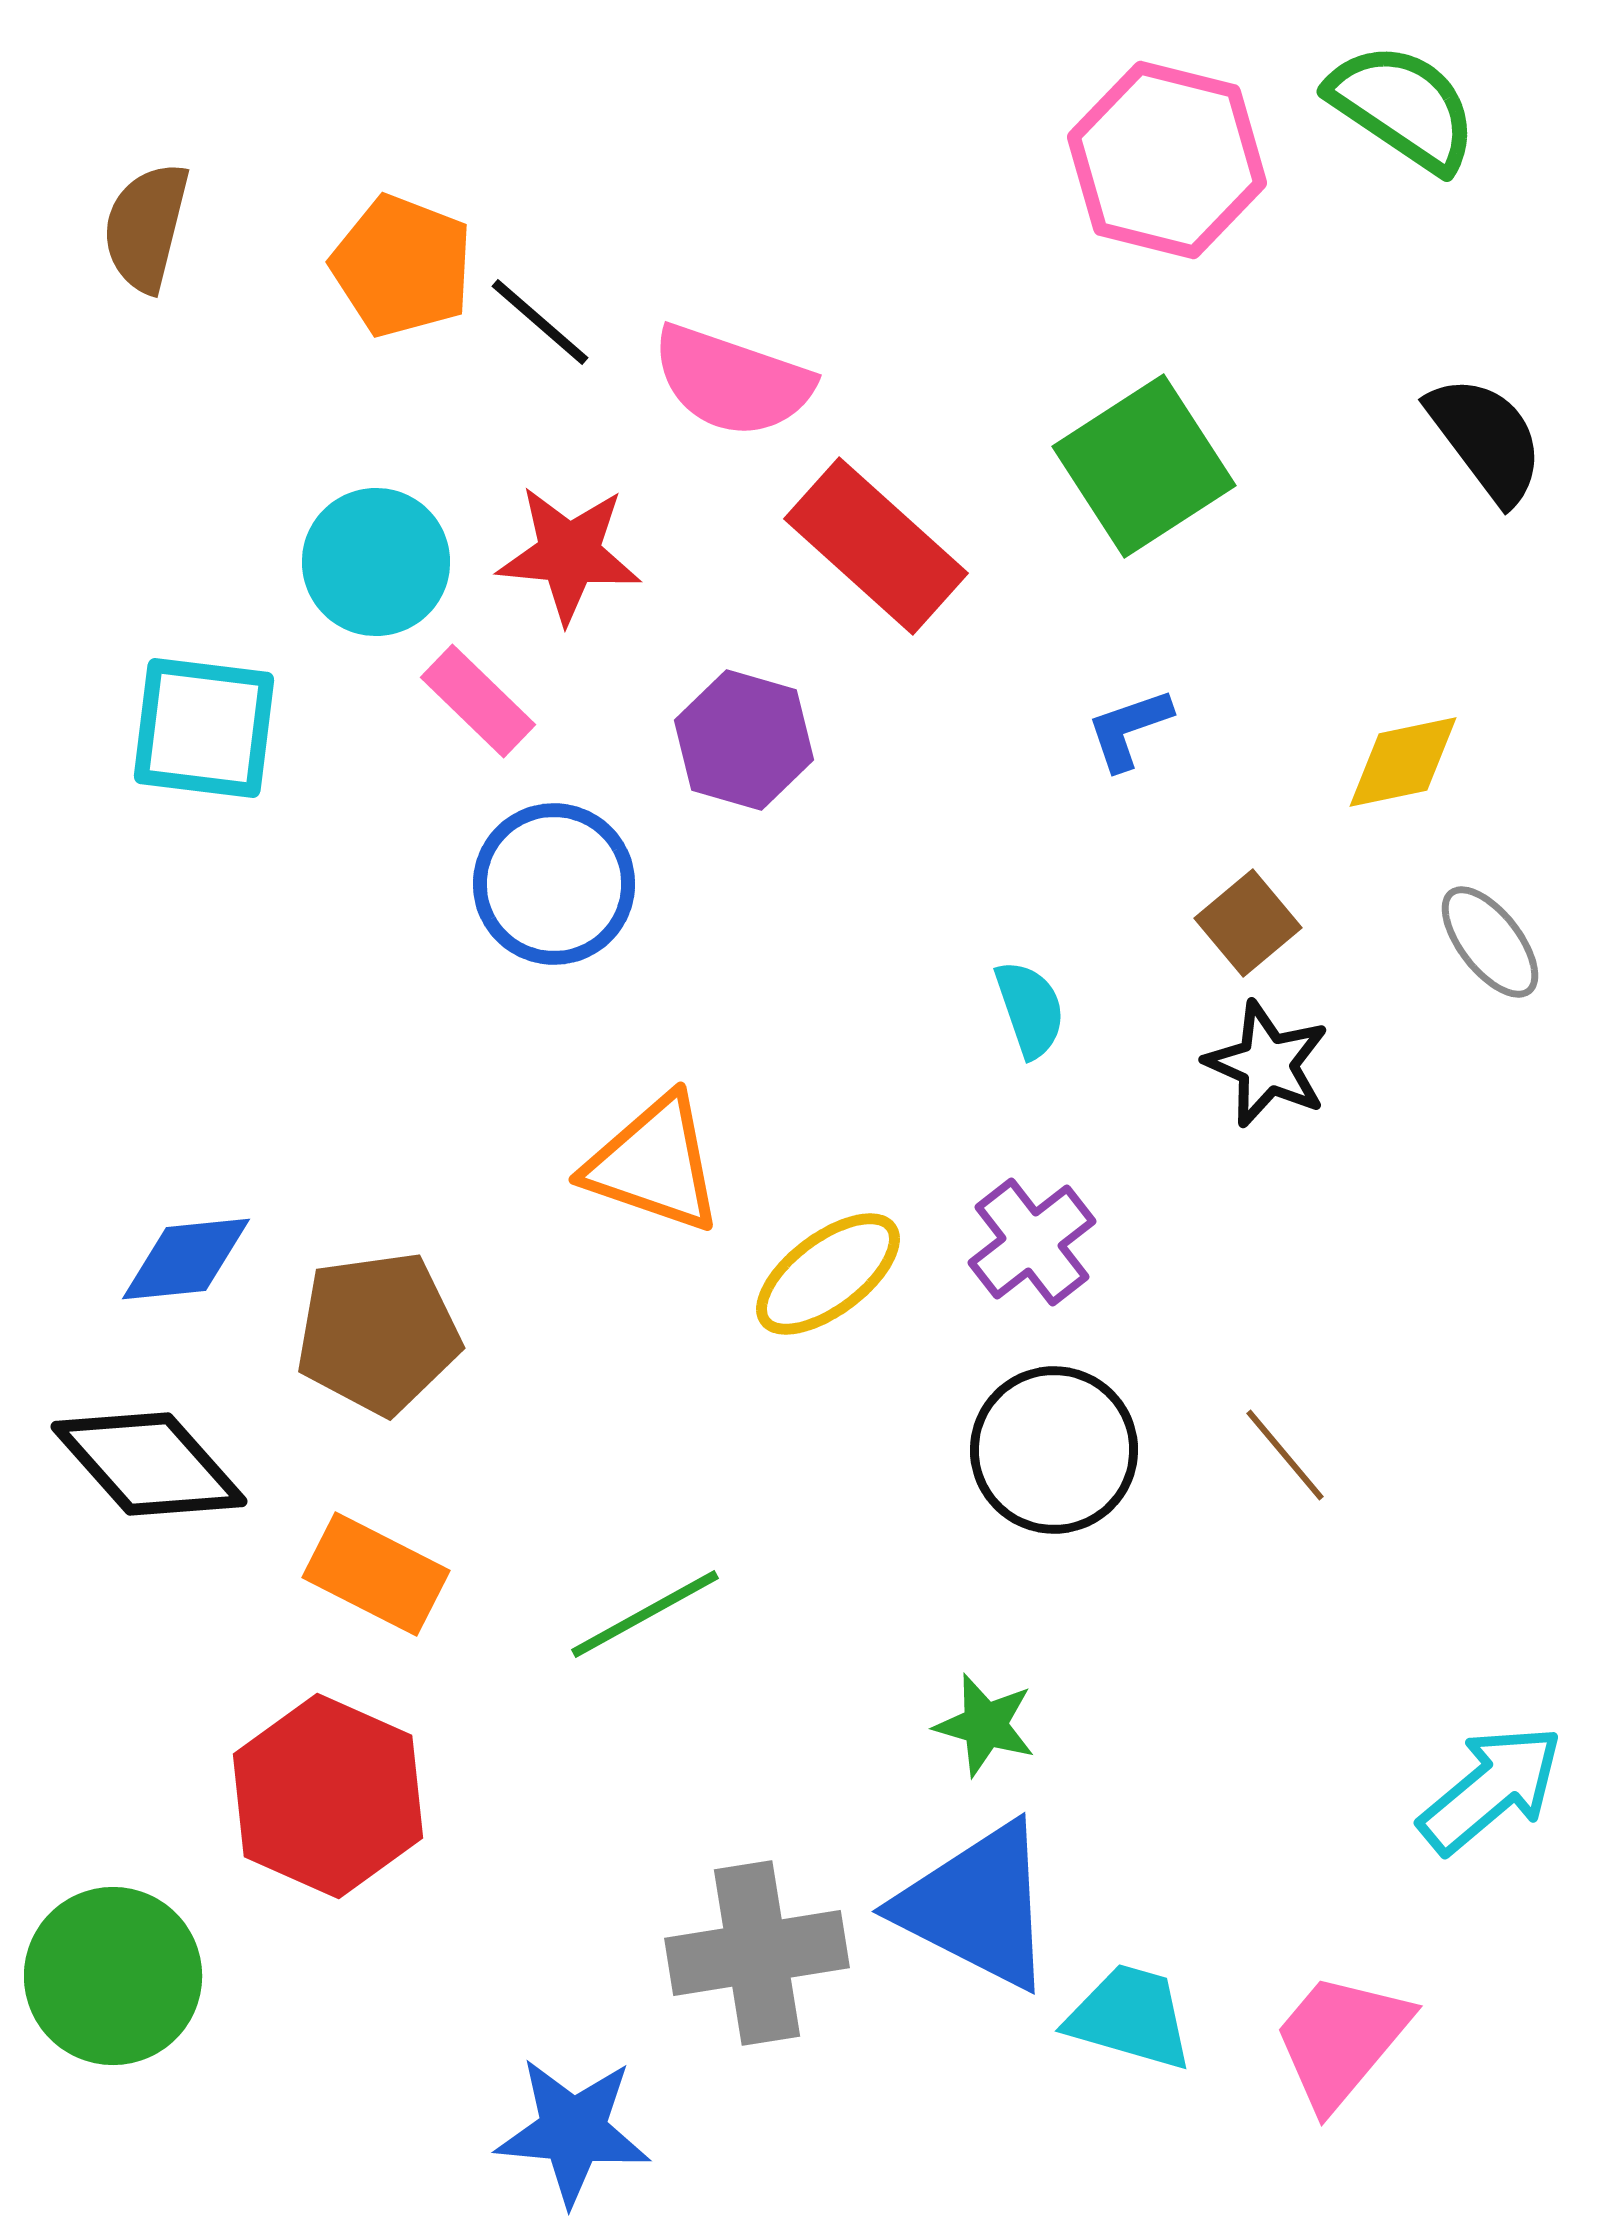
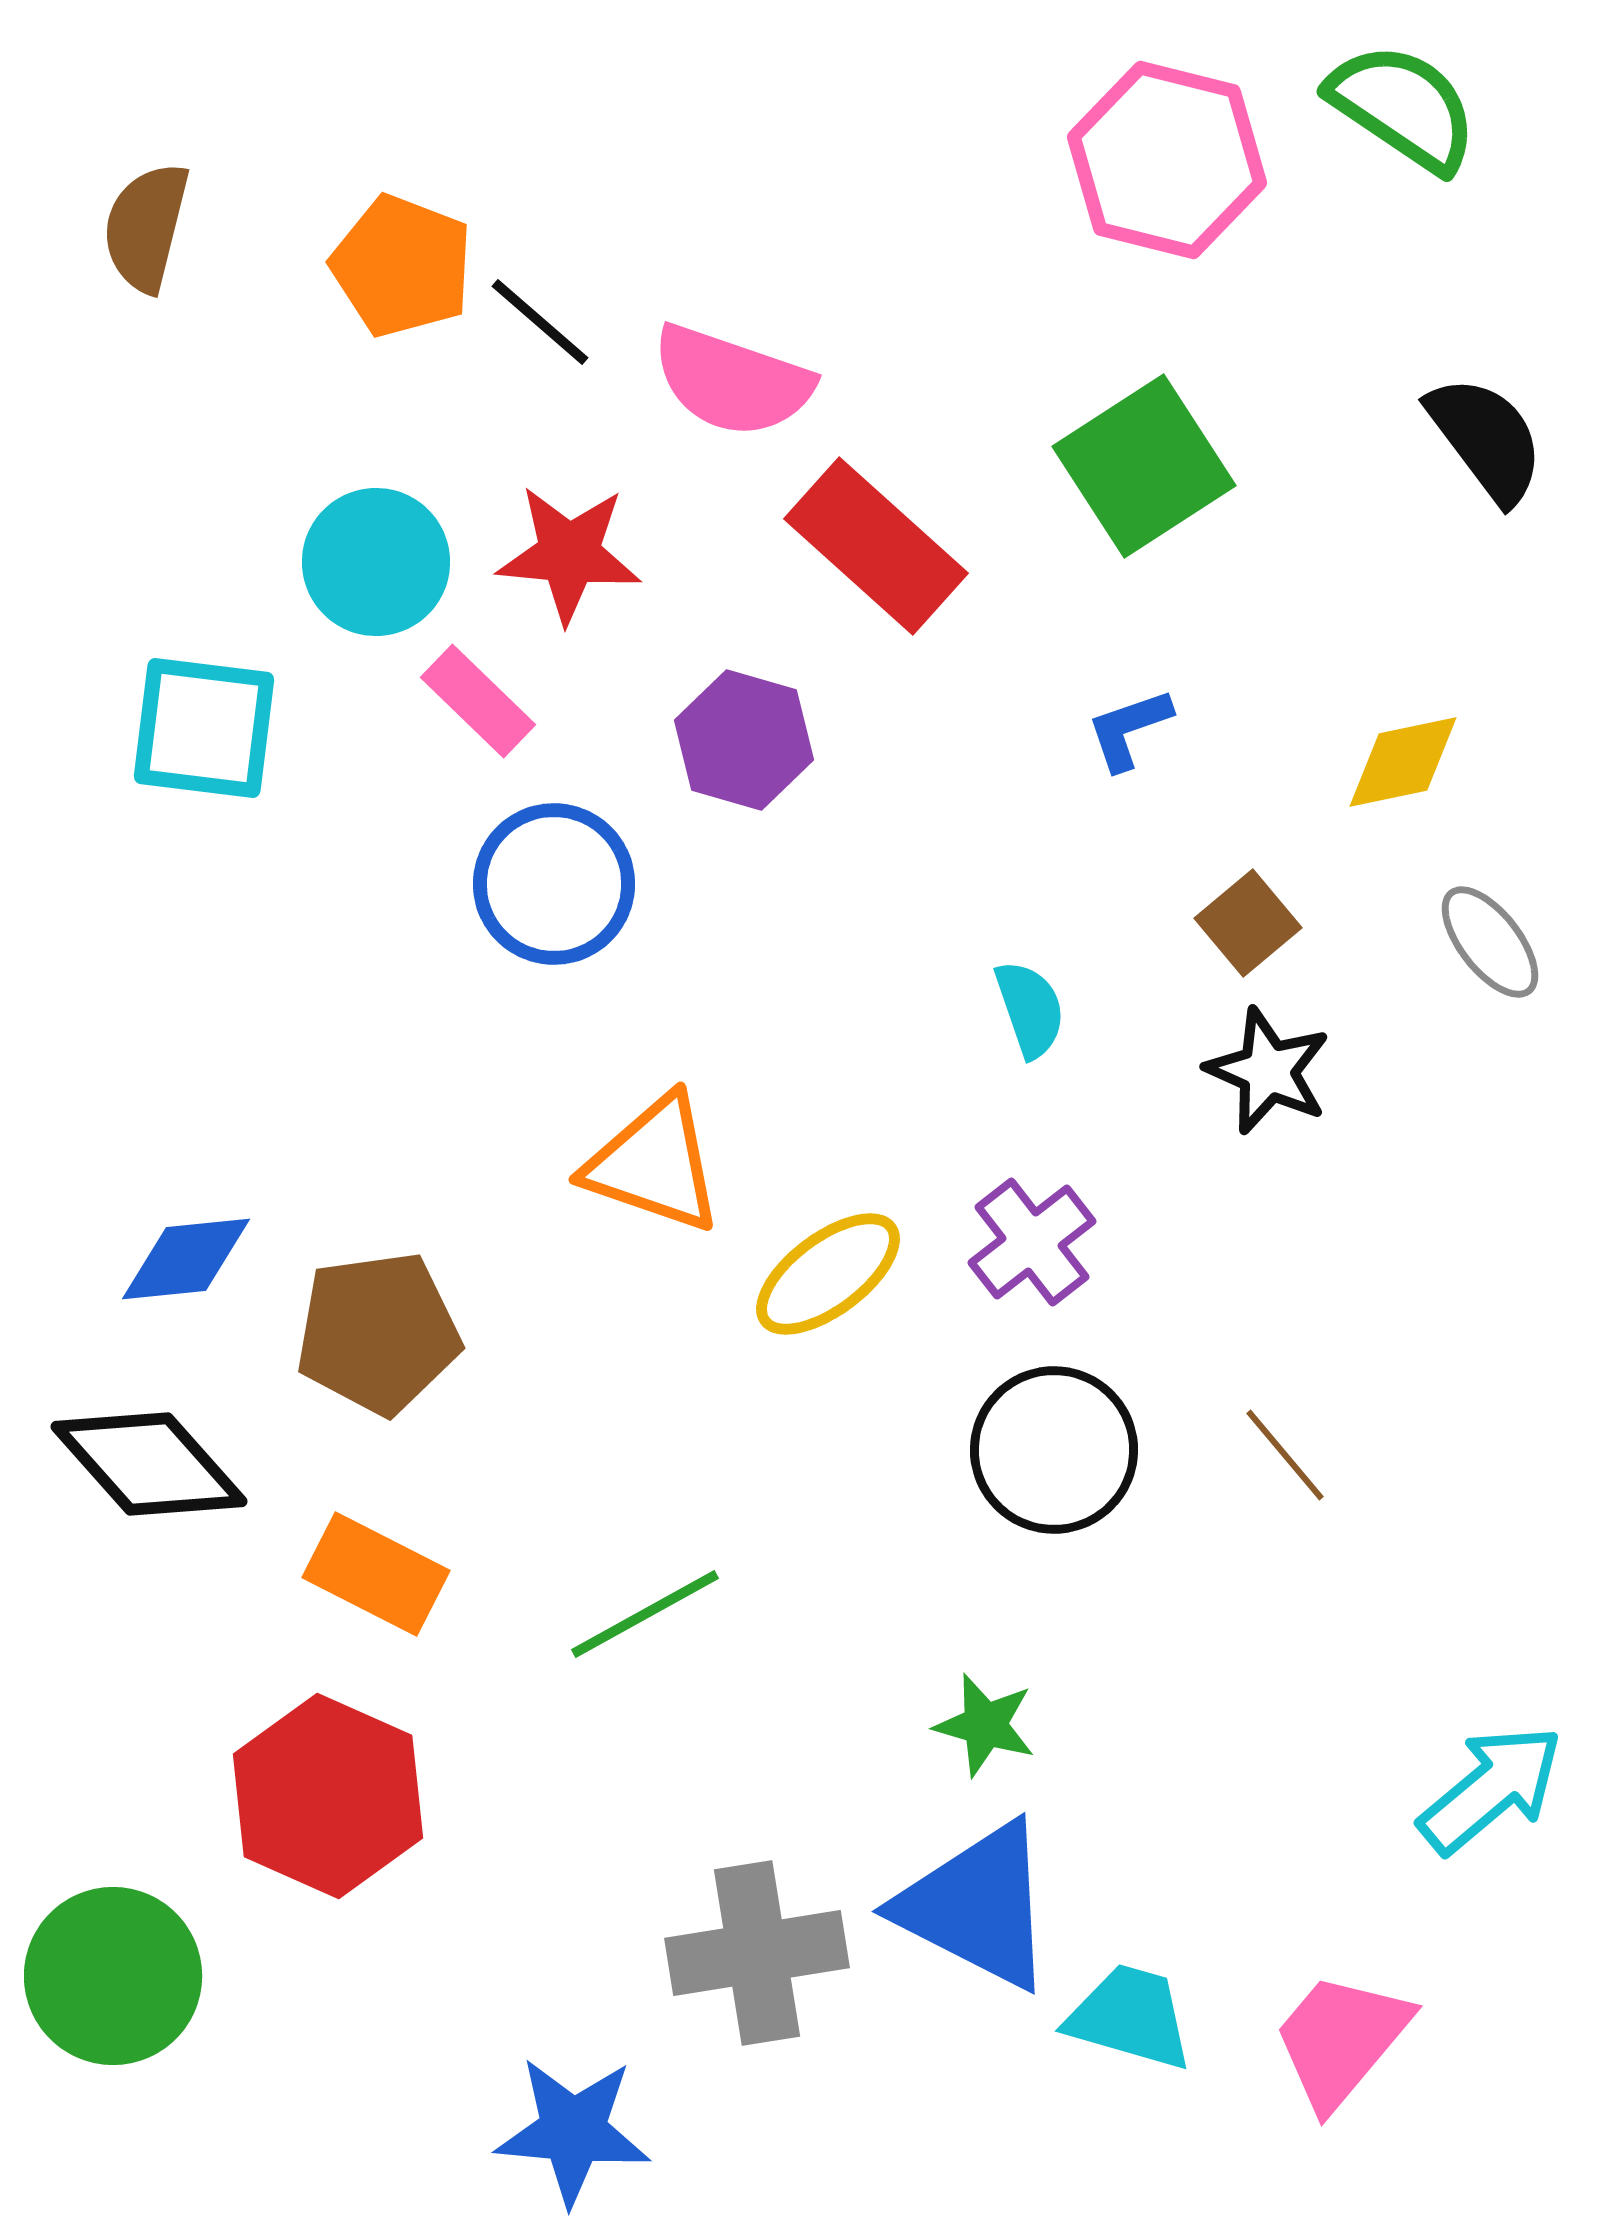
black star: moved 1 px right, 7 px down
